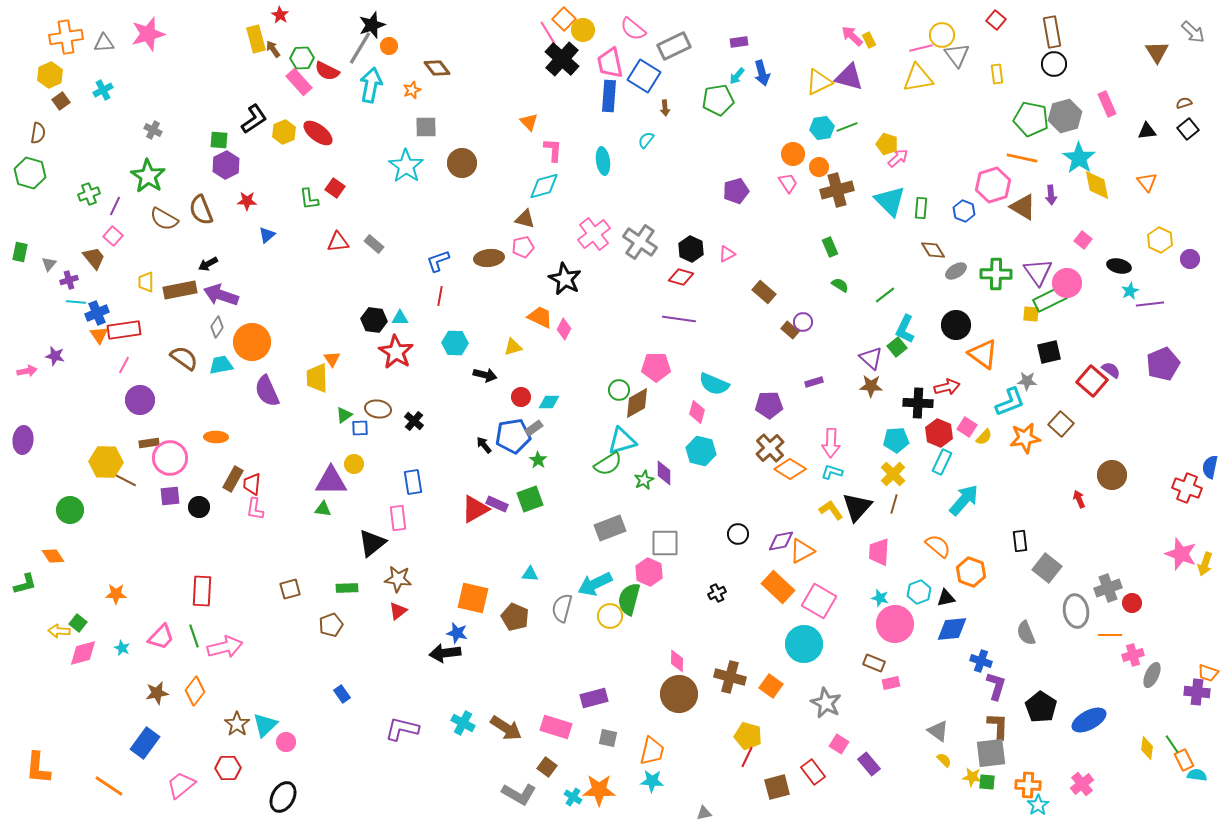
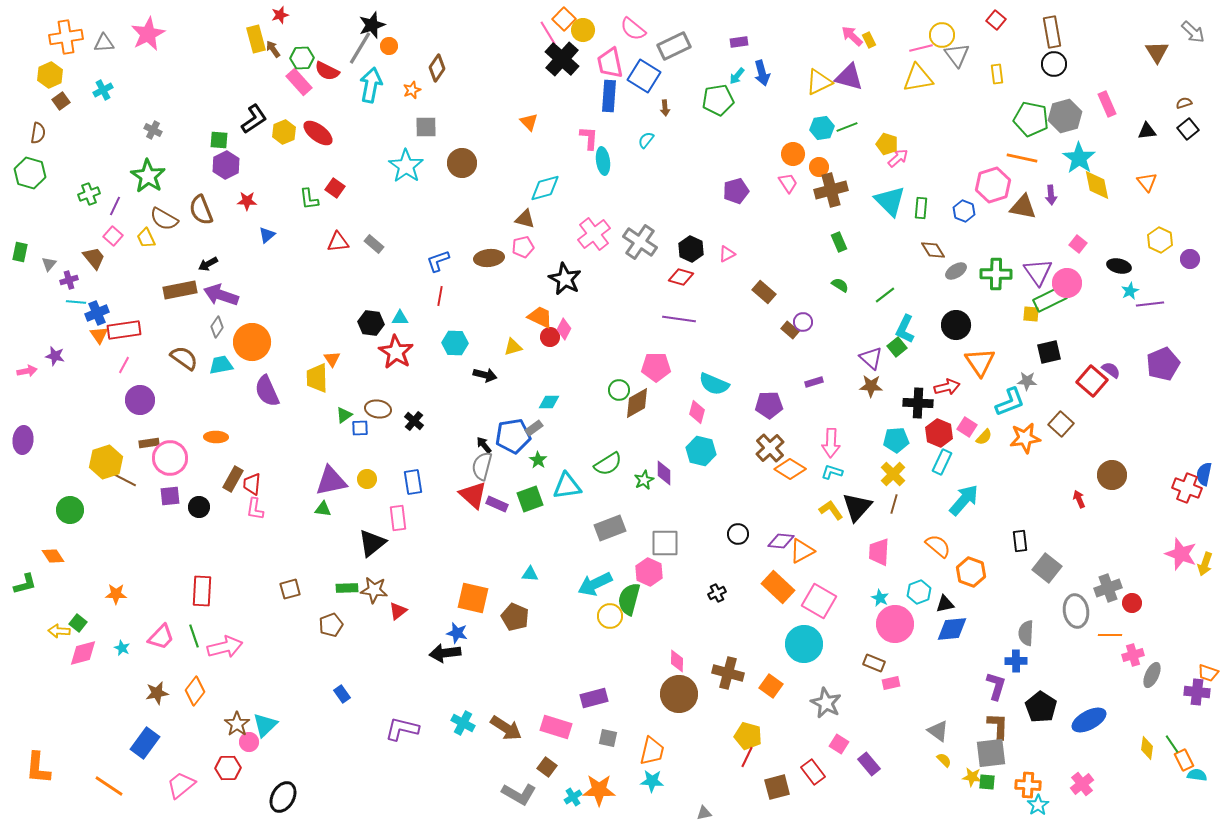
red star at (280, 15): rotated 24 degrees clockwise
pink star at (148, 34): rotated 12 degrees counterclockwise
brown diamond at (437, 68): rotated 72 degrees clockwise
pink L-shape at (553, 150): moved 36 px right, 12 px up
cyan diamond at (544, 186): moved 1 px right, 2 px down
brown cross at (837, 190): moved 6 px left
brown triangle at (1023, 207): rotated 20 degrees counterclockwise
pink square at (1083, 240): moved 5 px left, 4 px down
green rectangle at (830, 247): moved 9 px right, 5 px up
yellow trapezoid at (146, 282): moved 44 px up; rotated 25 degrees counterclockwise
black hexagon at (374, 320): moved 3 px left, 3 px down
orange triangle at (983, 354): moved 3 px left, 8 px down; rotated 20 degrees clockwise
red circle at (521, 397): moved 29 px right, 60 px up
cyan triangle at (622, 441): moved 55 px left, 45 px down; rotated 8 degrees clockwise
yellow hexagon at (106, 462): rotated 20 degrees counterclockwise
yellow circle at (354, 464): moved 13 px right, 15 px down
blue semicircle at (1210, 467): moved 6 px left, 7 px down
purple triangle at (331, 481): rotated 12 degrees counterclockwise
red triangle at (475, 509): moved 2 px left, 14 px up; rotated 48 degrees counterclockwise
purple diamond at (781, 541): rotated 16 degrees clockwise
brown star at (398, 579): moved 24 px left, 11 px down
cyan star at (880, 598): rotated 12 degrees clockwise
black triangle at (946, 598): moved 1 px left, 6 px down
gray semicircle at (562, 608): moved 80 px left, 142 px up
gray semicircle at (1026, 633): rotated 25 degrees clockwise
blue cross at (981, 661): moved 35 px right; rotated 20 degrees counterclockwise
brown cross at (730, 677): moved 2 px left, 4 px up
pink circle at (286, 742): moved 37 px left
cyan cross at (573, 797): rotated 24 degrees clockwise
